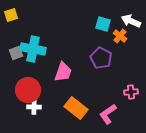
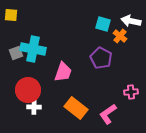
yellow square: rotated 24 degrees clockwise
white arrow: rotated 12 degrees counterclockwise
